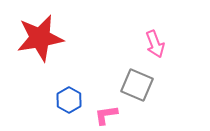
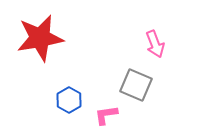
gray square: moved 1 px left
